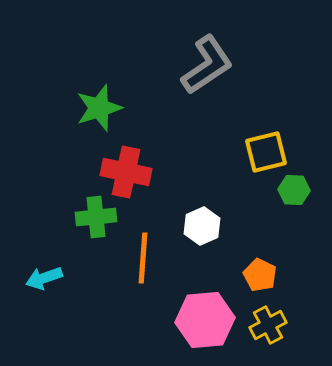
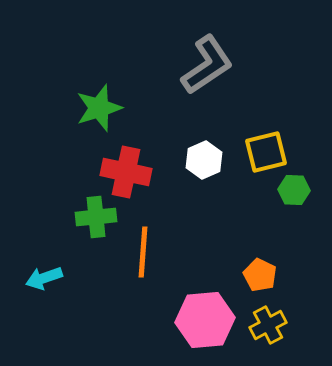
white hexagon: moved 2 px right, 66 px up
orange line: moved 6 px up
